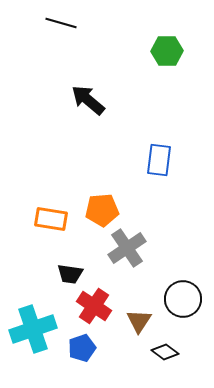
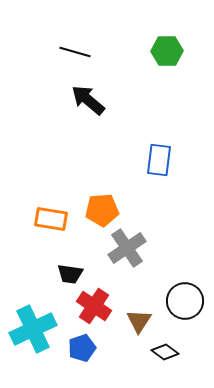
black line: moved 14 px right, 29 px down
black circle: moved 2 px right, 2 px down
cyan cross: rotated 6 degrees counterclockwise
